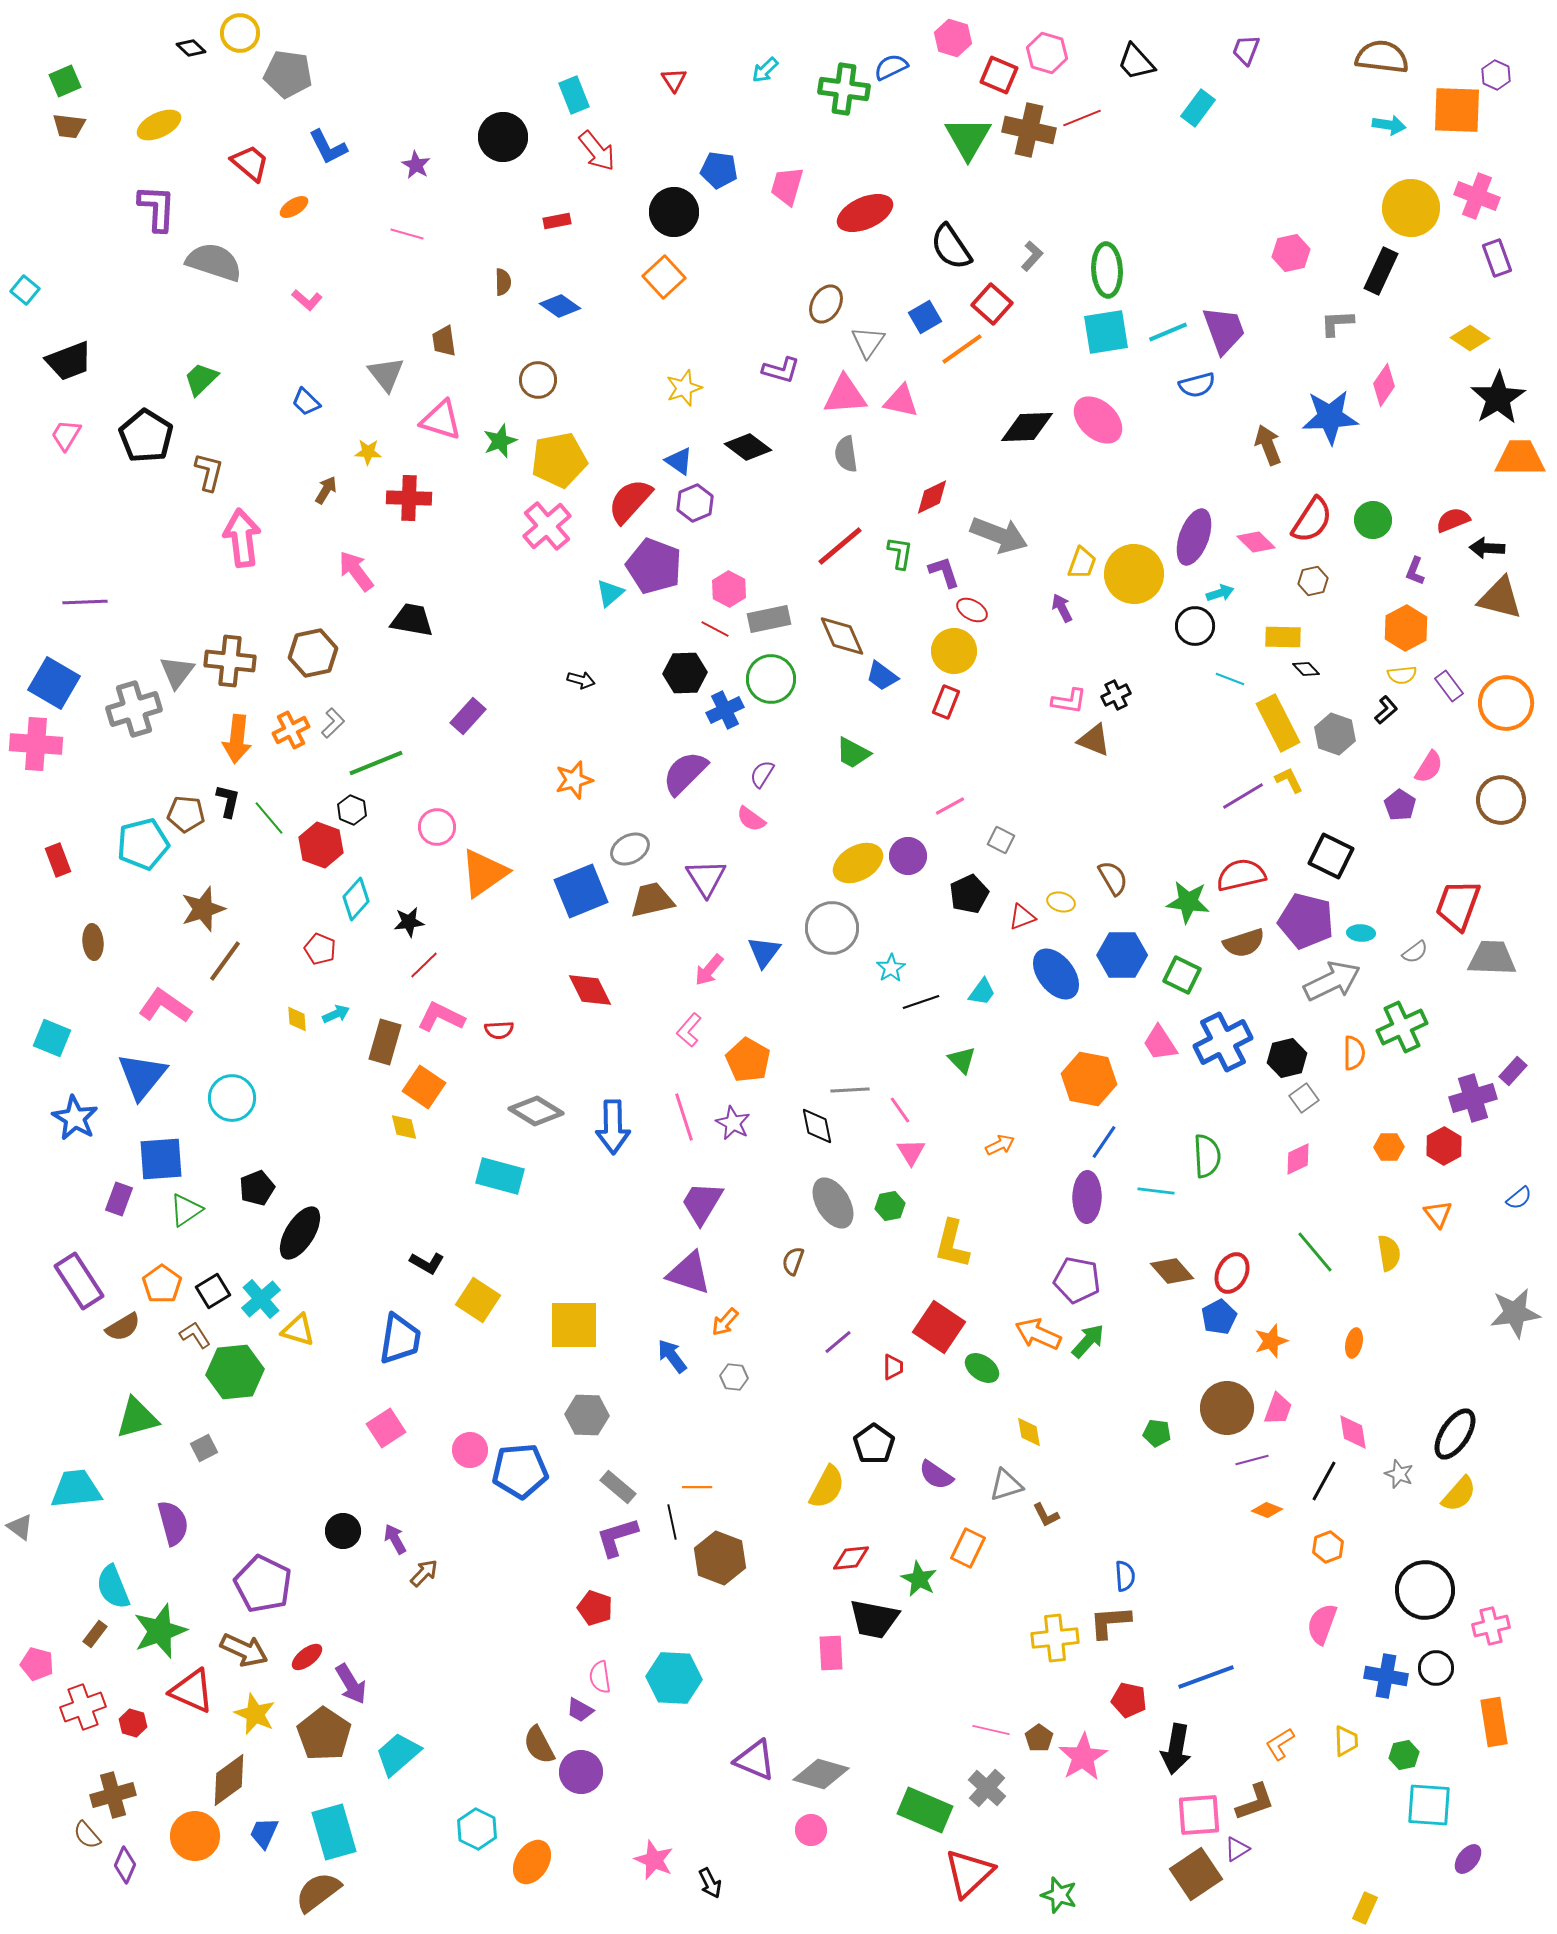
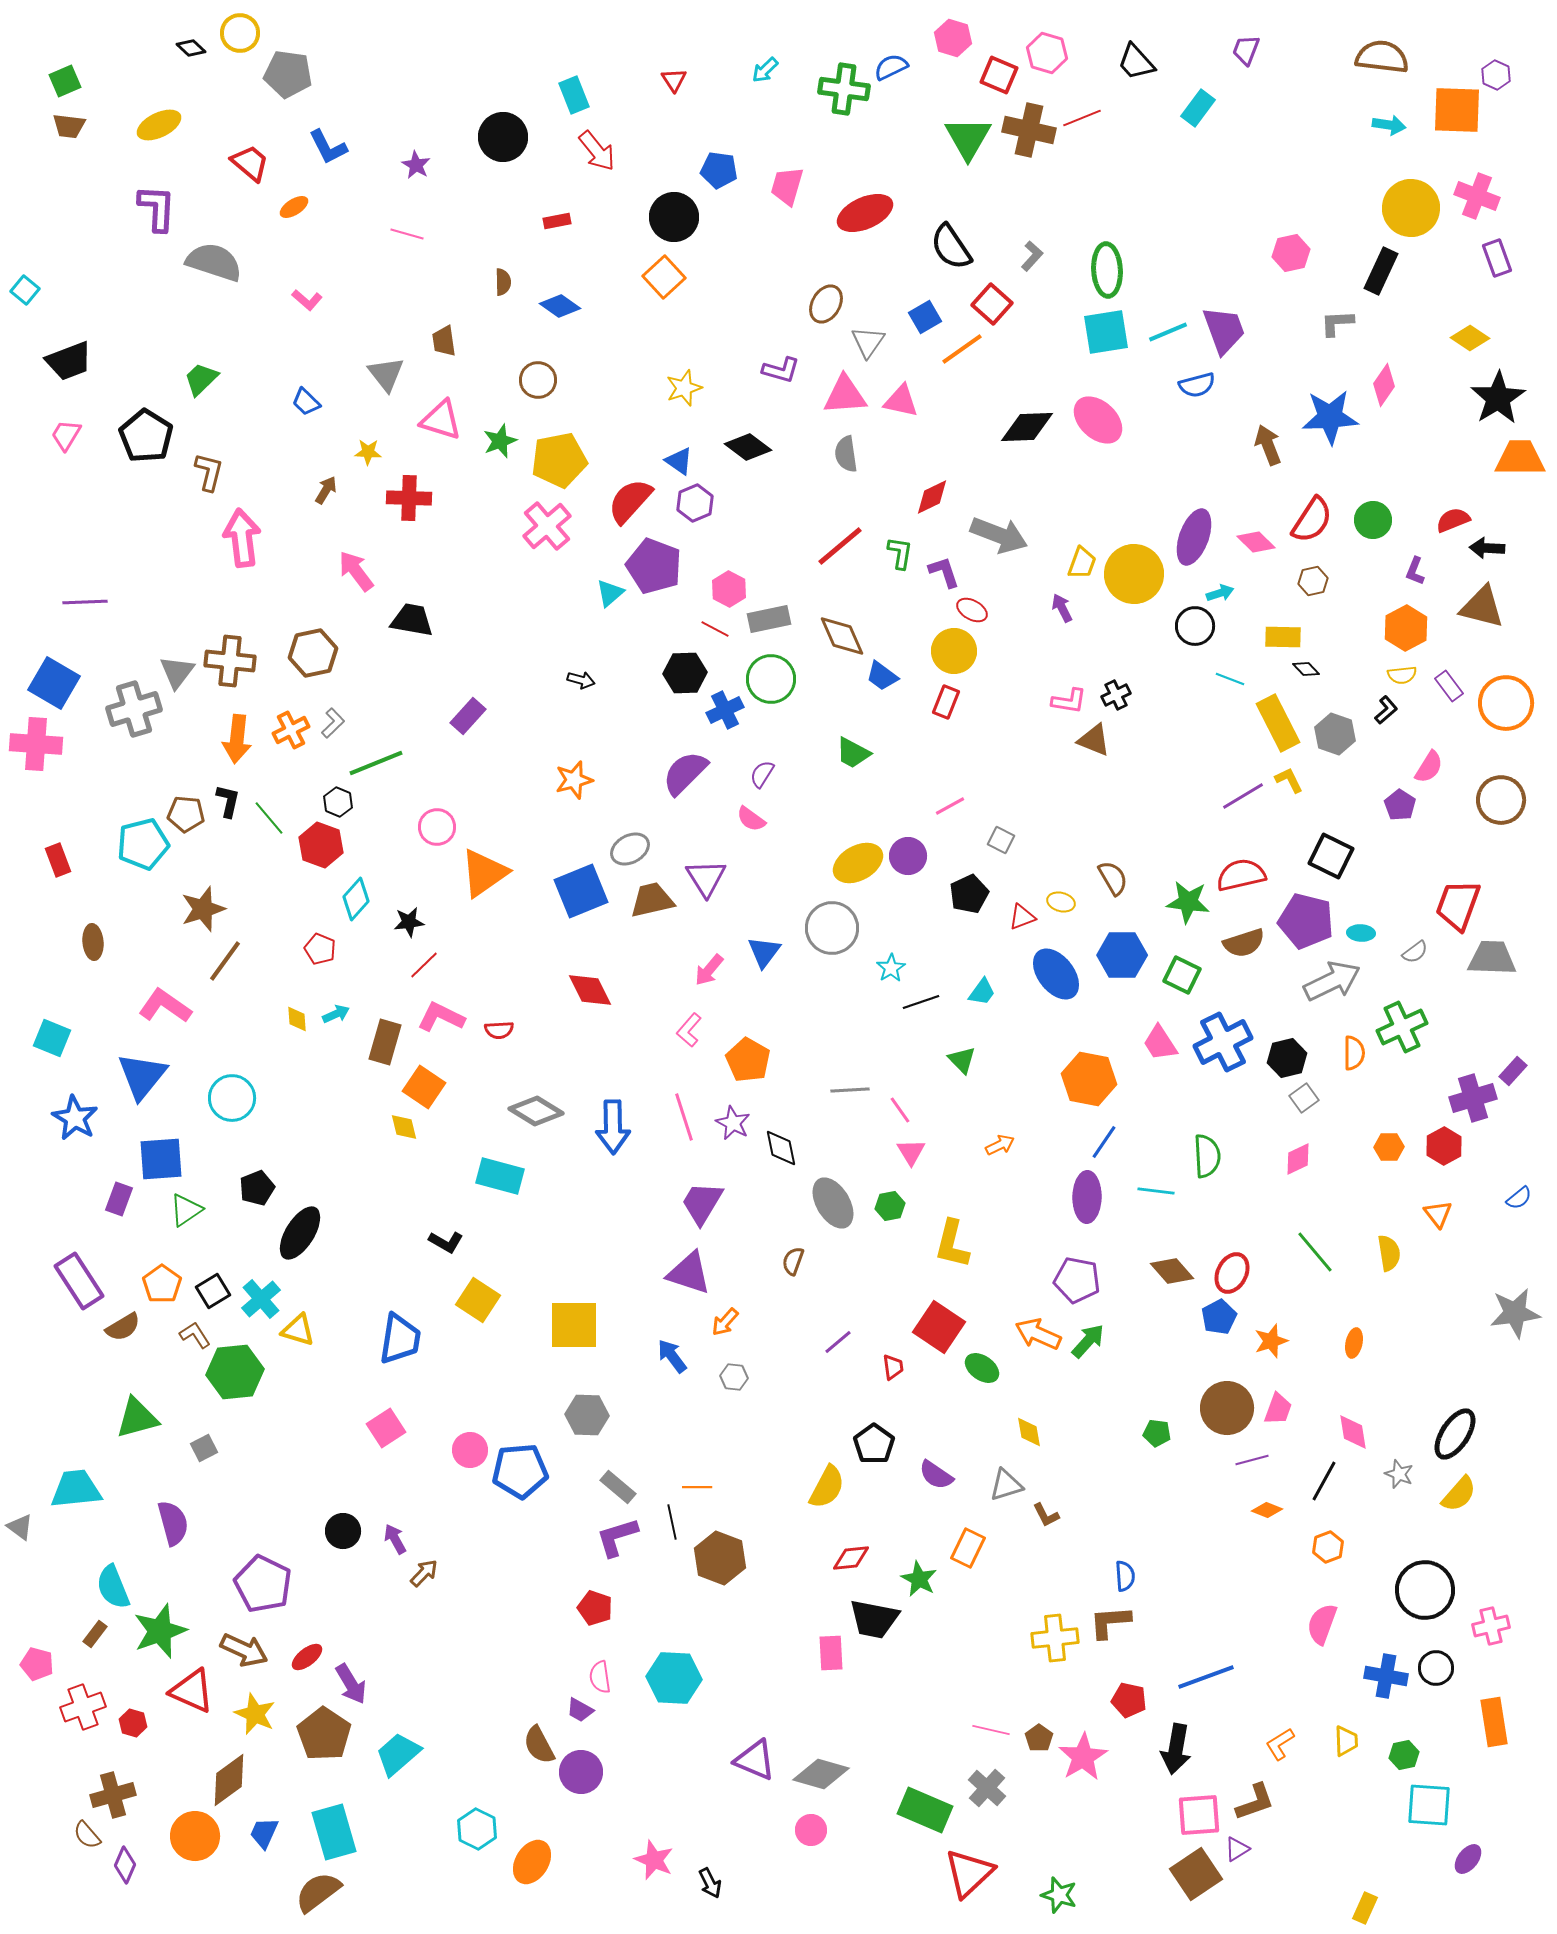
black circle at (674, 212): moved 5 px down
brown triangle at (1500, 598): moved 18 px left, 9 px down
black hexagon at (352, 810): moved 14 px left, 8 px up
black diamond at (817, 1126): moved 36 px left, 22 px down
black L-shape at (427, 1263): moved 19 px right, 21 px up
red trapezoid at (893, 1367): rotated 8 degrees counterclockwise
